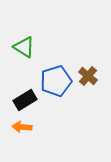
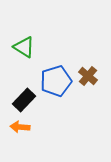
black rectangle: moved 1 px left; rotated 15 degrees counterclockwise
orange arrow: moved 2 px left
